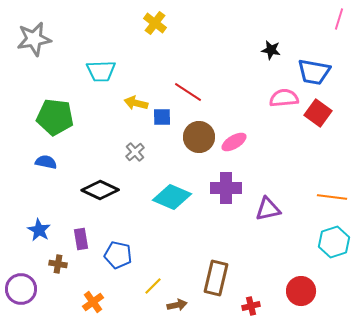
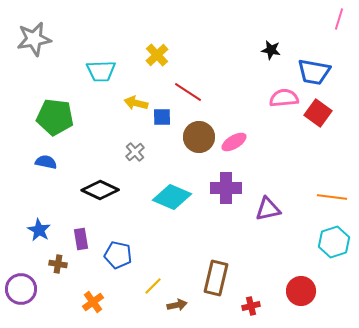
yellow cross: moved 2 px right, 32 px down; rotated 10 degrees clockwise
